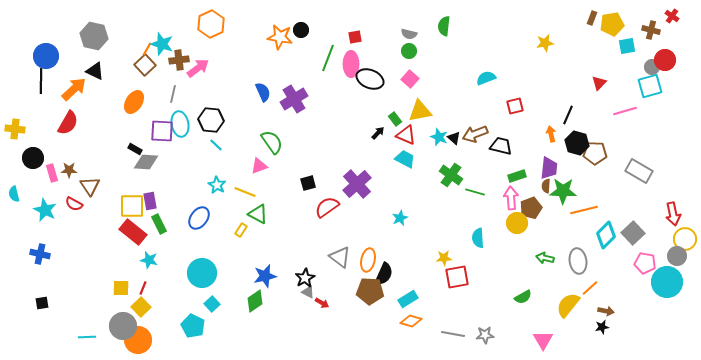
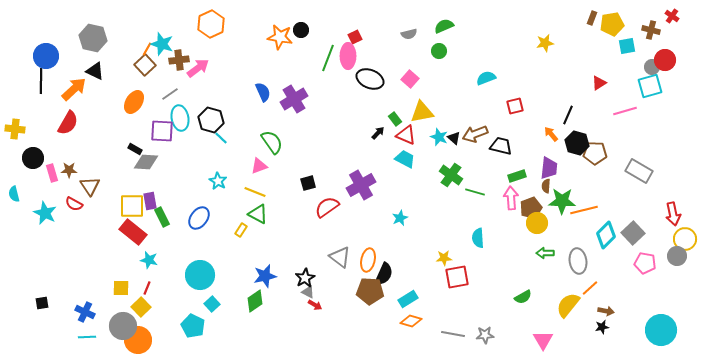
green semicircle at (444, 26): rotated 60 degrees clockwise
gray semicircle at (409, 34): rotated 28 degrees counterclockwise
gray hexagon at (94, 36): moved 1 px left, 2 px down
red square at (355, 37): rotated 16 degrees counterclockwise
green circle at (409, 51): moved 30 px right
pink ellipse at (351, 64): moved 3 px left, 8 px up
red triangle at (599, 83): rotated 14 degrees clockwise
gray line at (173, 94): moved 3 px left; rotated 42 degrees clockwise
yellow triangle at (420, 111): moved 2 px right, 1 px down
black hexagon at (211, 120): rotated 10 degrees clockwise
cyan ellipse at (180, 124): moved 6 px up
orange arrow at (551, 134): rotated 28 degrees counterclockwise
cyan line at (216, 145): moved 5 px right, 7 px up
purple cross at (357, 184): moved 4 px right, 1 px down; rotated 12 degrees clockwise
cyan star at (217, 185): moved 1 px right, 4 px up
green star at (563, 191): moved 1 px left, 10 px down
yellow line at (245, 192): moved 10 px right
cyan star at (45, 210): moved 3 px down
yellow circle at (517, 223): moved 20 px right
green rectangle at (159, 224): moved 3 px right, 7 px up
blue cross at (40, 254): moved 45 px right, 58 px down; rotated 12 degrees clockwise
green arrow at (545, 258): moved 5 px up; rotated 12 degrees counterclockwise
cyan circle at (202, 273): moved 2 px left, 2 px down
cyan circle at (667, 282): moved 6 px left, 48 px down
red line at (143, 288): moved 4 px right
red arrow at (322, 303): moved 7 px left, 2 px down
